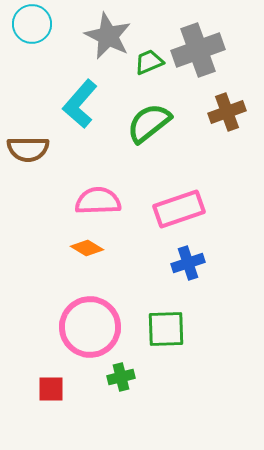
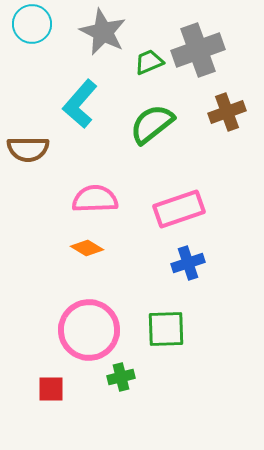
gray star: moved 5 px left, 4 px up
green semicircle: moved 3 px right, 1 px down
pink semicircle: moved 3 px left, 2 px up
pink circle: moved 1 px left, 3 px down
